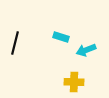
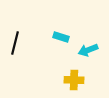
cyan arrow: moved 2 px right
yellow cross: moved 2 px up
